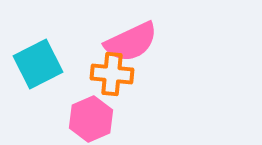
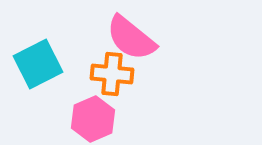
pink semicircle: moved 4 px up; rotated 64 degrees clockwise
pink hexagon: moved 2 px right
